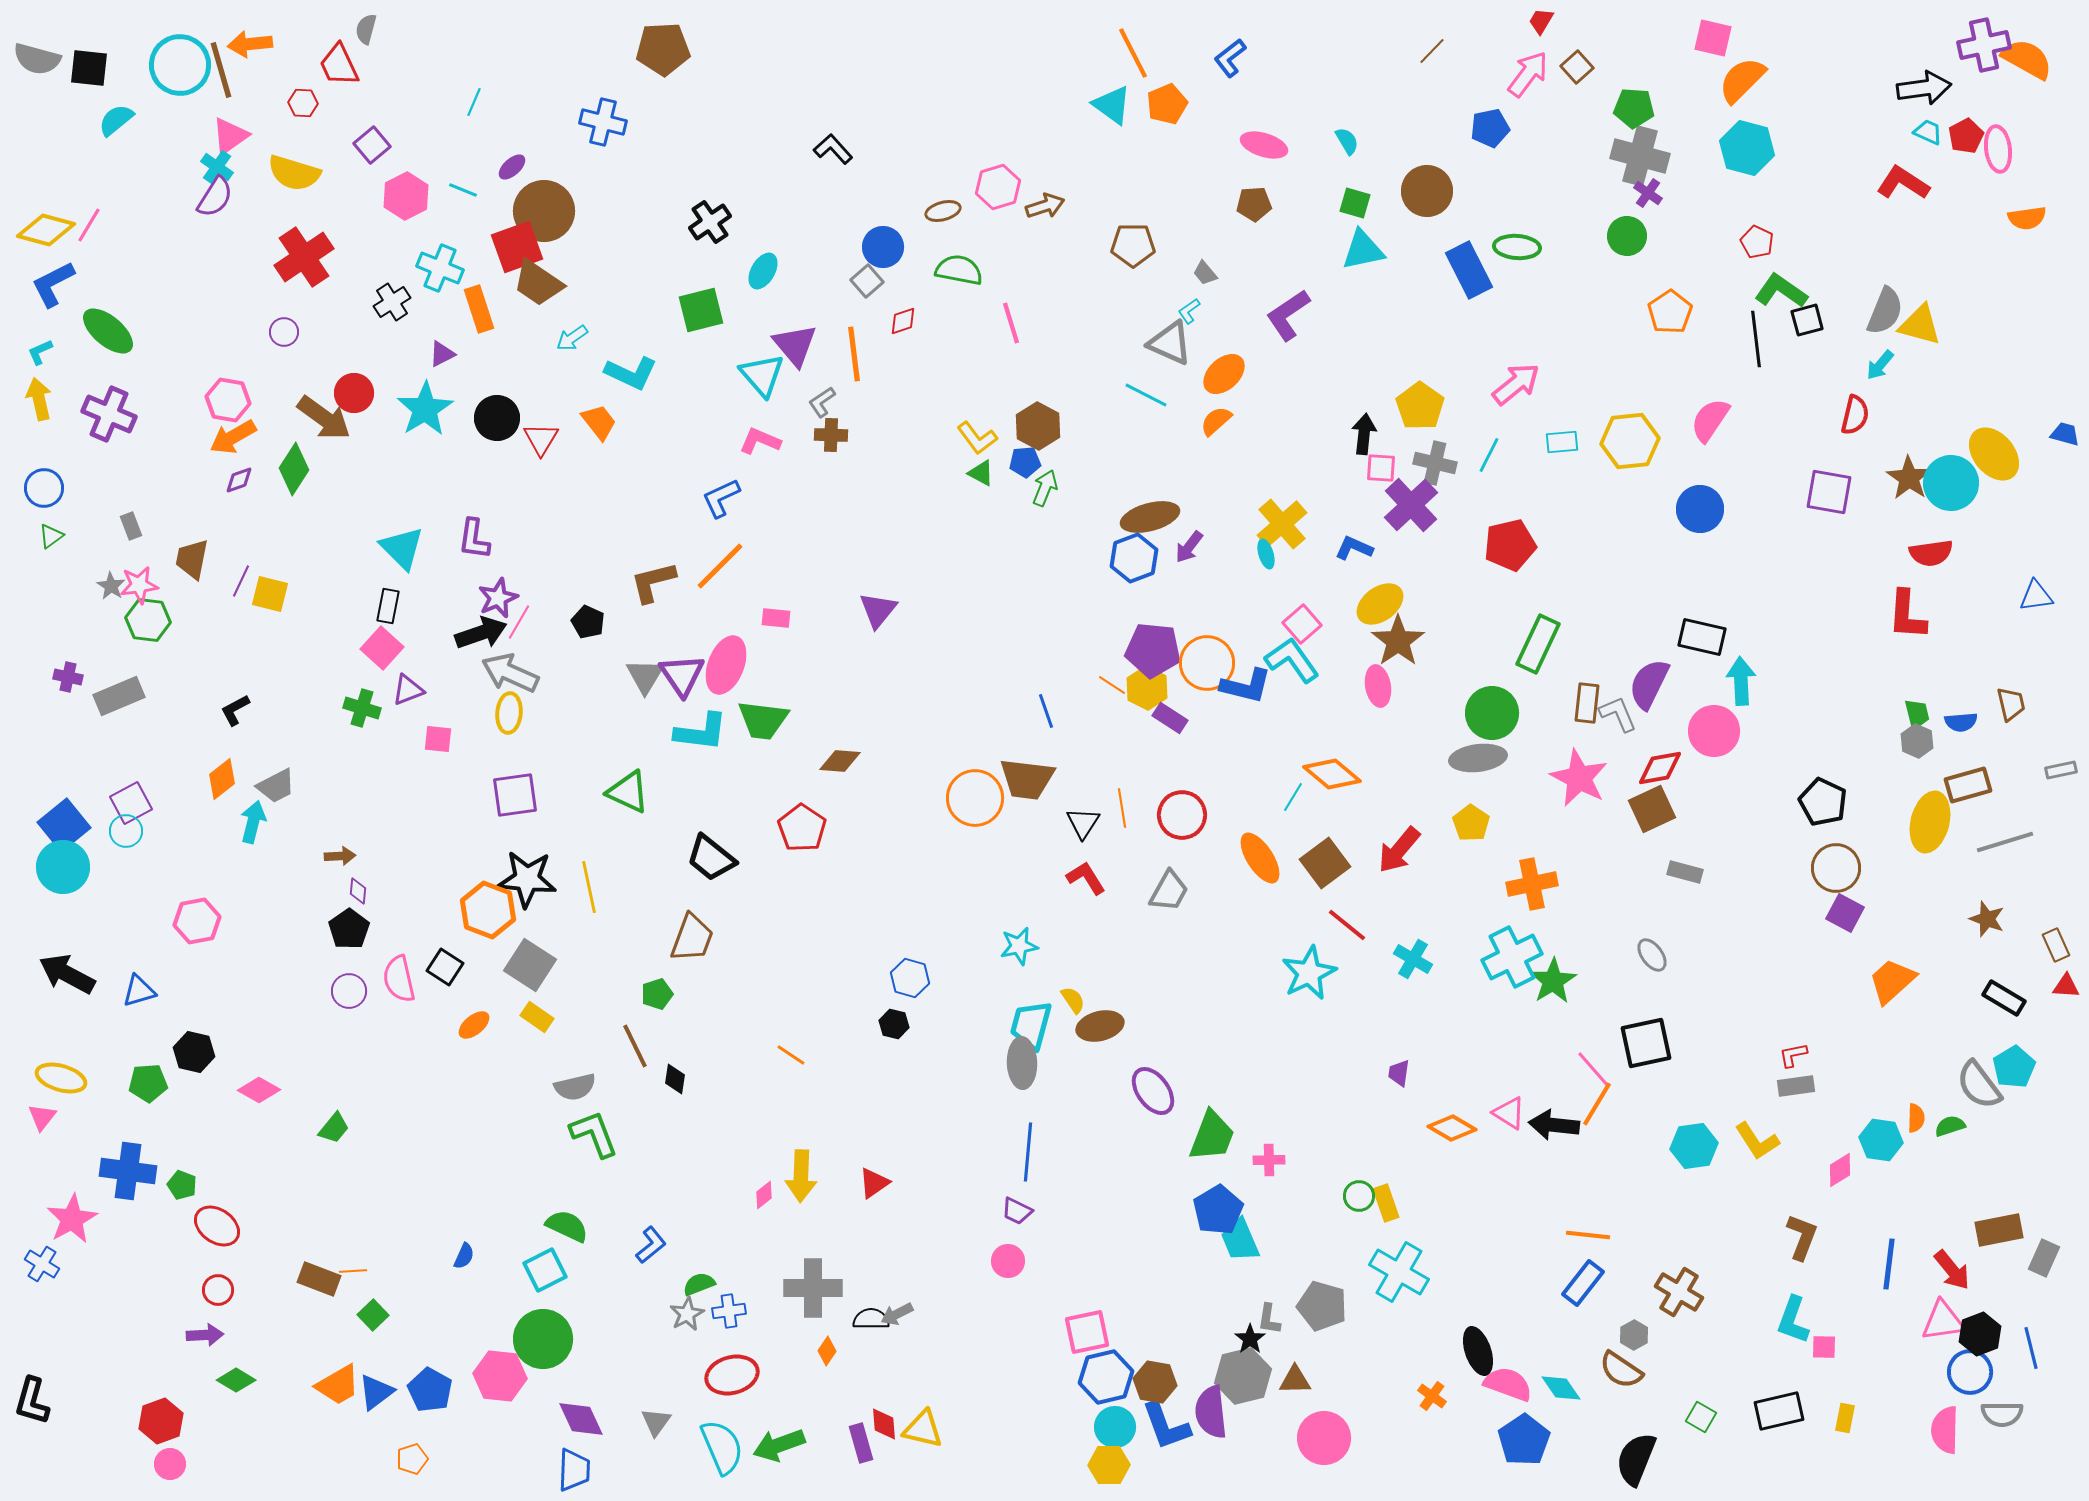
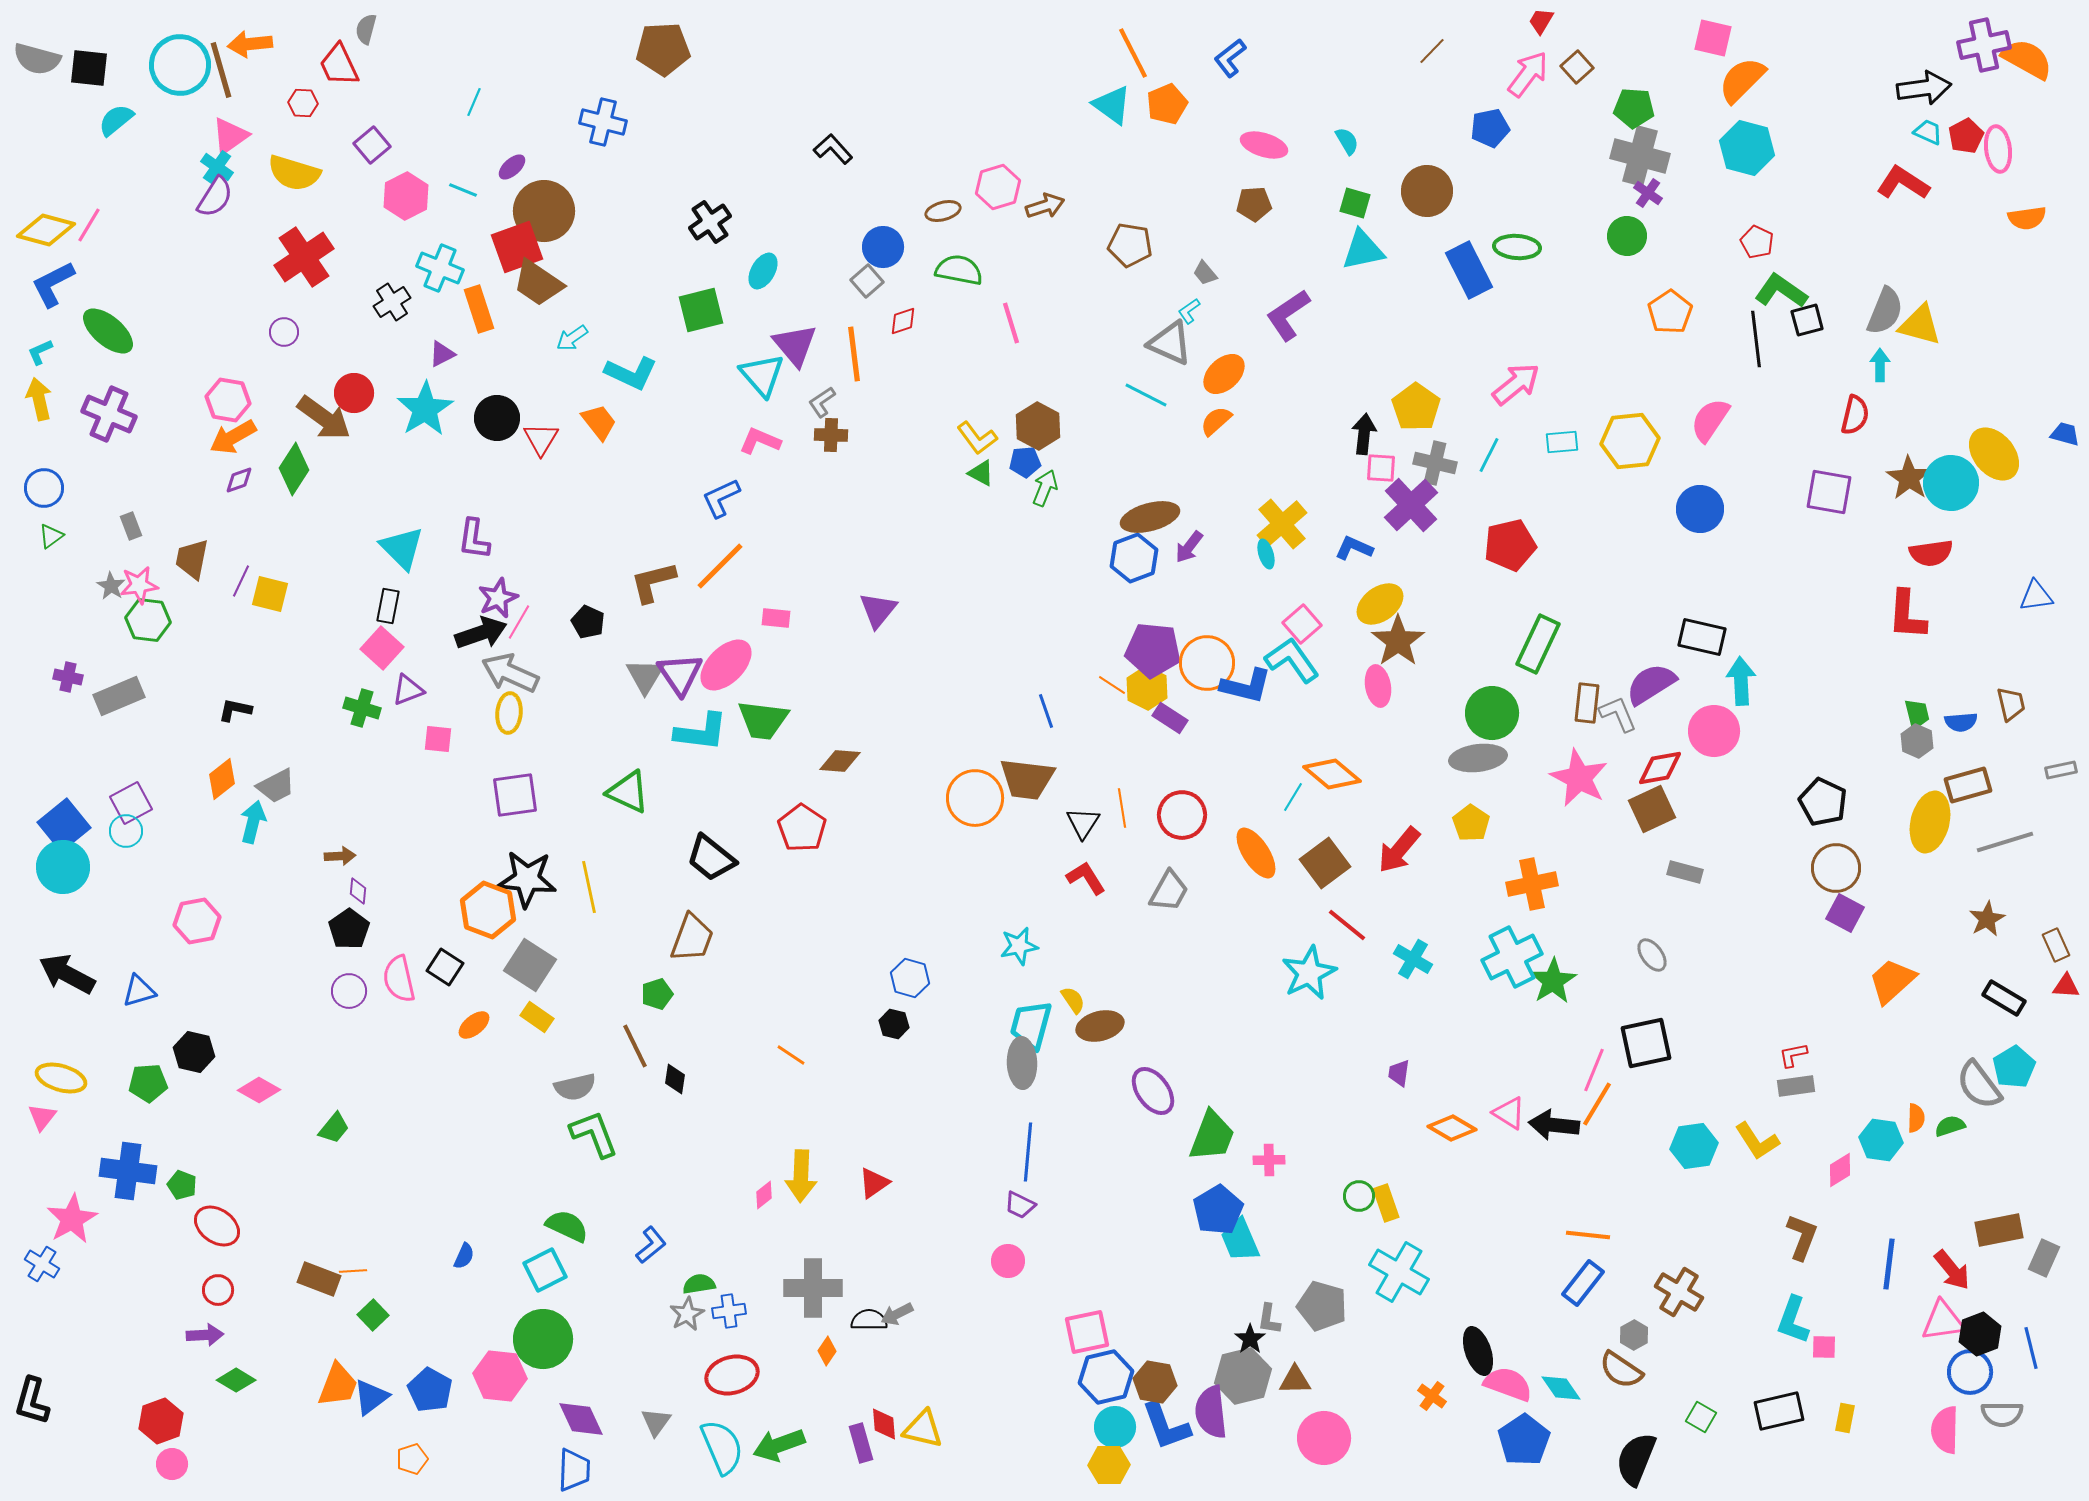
brown pentagon at (1133, 245): moved 3 px left; rotated 9 degrees clockwise
cyan arrow at (1880, 365): rotated 140 degrees clockwise
yellow pentagon at (1420, 406): moved 4 px left, 1 px down
pink ellipse at (726, 665): rotated 24 degrees clockwise
purple triangle at (682, 675): moved 2 px left, 1 px up
purple semicircle at (1649, 684): moved 2 px right; rotated 32 degrees clockwise
black L-shape at (235, 710): rotated 40 degrees clockwise
orange ellipse at (1260, 858): moved 4 px left, 5 px up
brown star at (1987, 919): rotated 24 degrees clockwise
pink line at (1594, 1070): rotated 63 degrees clockwise
purple trapezoid at (1017, 1211): moved 3 px right, 6 px up
green semicircle at (699, 1284): rotated 12 degrees clockwise
black semicircle at (871, 1319): moved 2 px left, 1 px down
orange trapezoid at (338, 1385): rotated 39 degrees counterclockwise
blue triangle at (376, 1392): moved 5 px left, 5 px down
pink circle at (170, 1464): moved 2 px right
